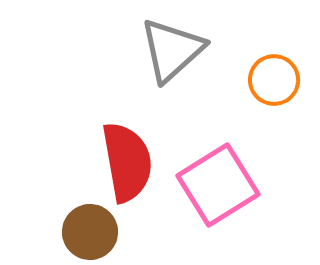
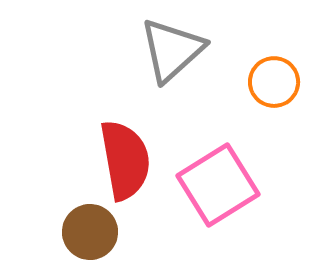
orange circle: moved 2 px down
red semicircle: moved 2 px left, 2 px up
